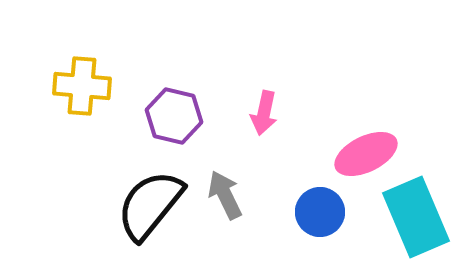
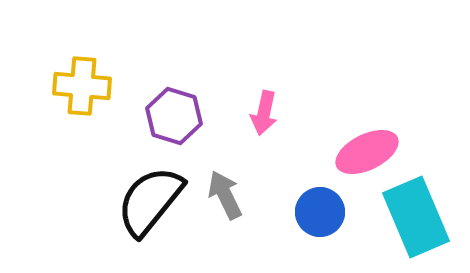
purple hexagon: rotated 4 degrees clockwise
pink ellipse: moved 1 px right, 2 px up
black semicircle: moved 4 px up
